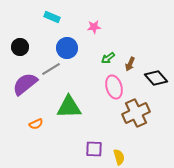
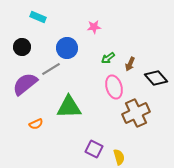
cyan rectangle: moved 14 px left
black circle: moved 2 px right
purple square: rotated 24 degrees clockwise
